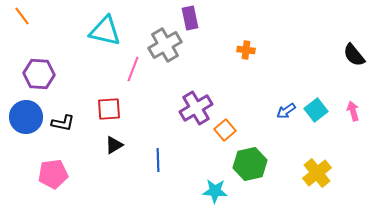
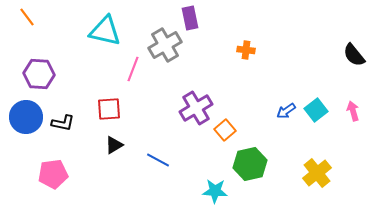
orange line: moved 5 px right, 1 px down
blue line: rotated 60 degrees counterclockwise
